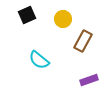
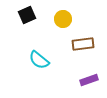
brown rectangle: moved 3 px down; rotated 55 degrees clockwise
